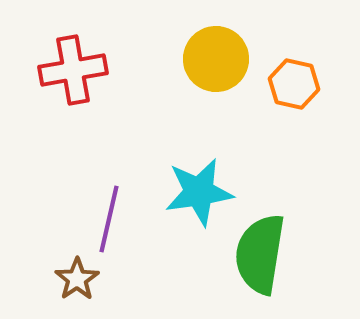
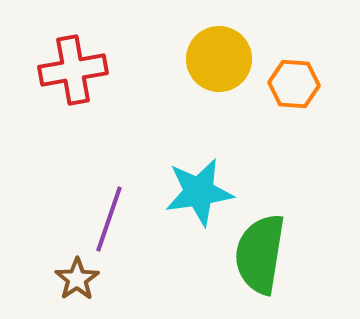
yellow circle: moved 3 px right
orange hexagon: rotated 9 degrees counterclockwise
purple line: rotated 6 degrees clockwise
